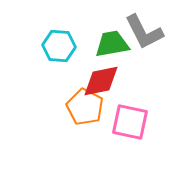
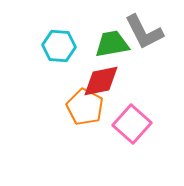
pink square: moved 2 px right, 2 px down; rotated 30 degrees clockwise
